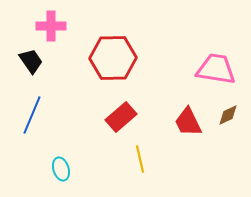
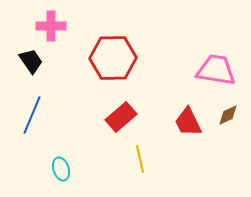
pink trapezoid: moved 1 px down
